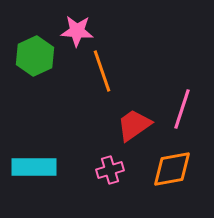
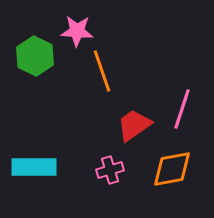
green hexagon: rotated 9 degrees counterclockwise
